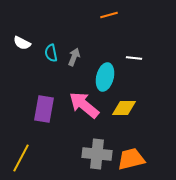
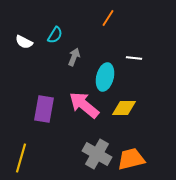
orange line: moved 1 px left, 3 px down; rotated 42 degrees counterclockwise
white semicircle: moved 2 px right, 1 px up
cyan semicircle: moved 4 px right, 18 px up; rotated 138 degrees counterclockwise
gray cross: rotated 24 degrees clockwise
yellow line: rotated 12 degrees counterclockwise
